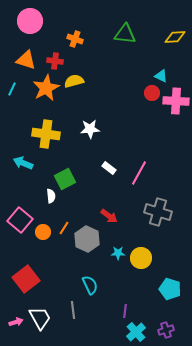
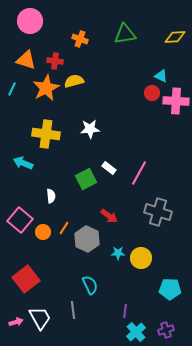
green triangle: rotated 15 degrees counterclockwise
orange cross: moved 5 px right
green square: moved 21 px right
cyan pentagon: rotated 15 degrees counterclockwise
